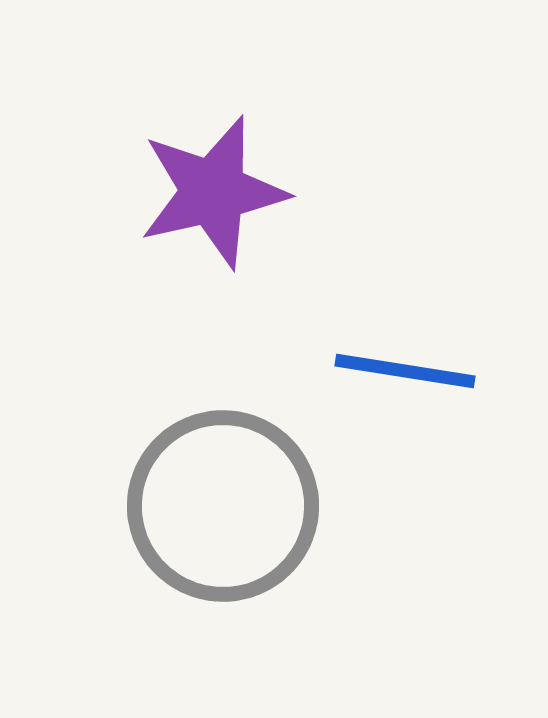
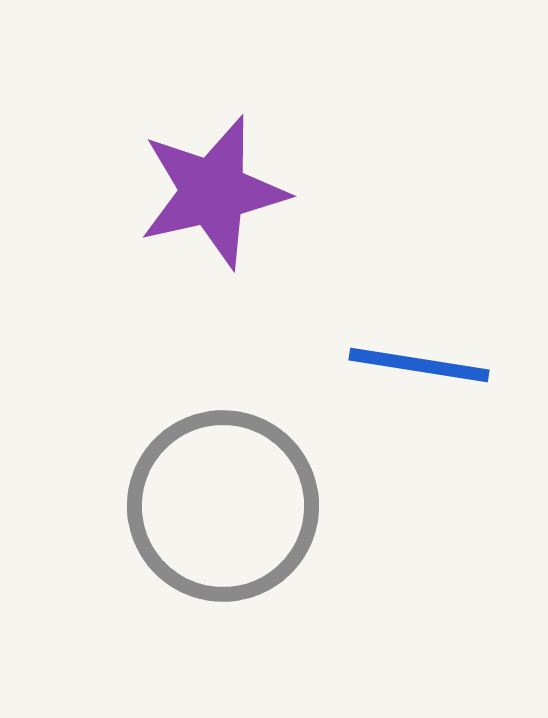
blue line: moved 14 px right, 6 px up
